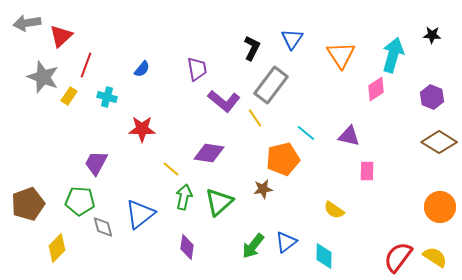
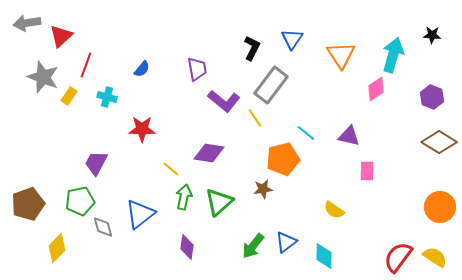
green pentagon at (80, 201): rotated 16 degrees counterclockwise
